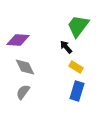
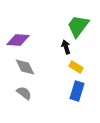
black arrow: rotated 24 degrees clockwise
gray semicircle: moved 1 px right, 1 px down; rotated 91 degrees clockwise
